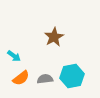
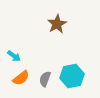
brown star: moved 3 px right, 13 px up
gray semicircle: rotated 63 degrees counterclockwise
